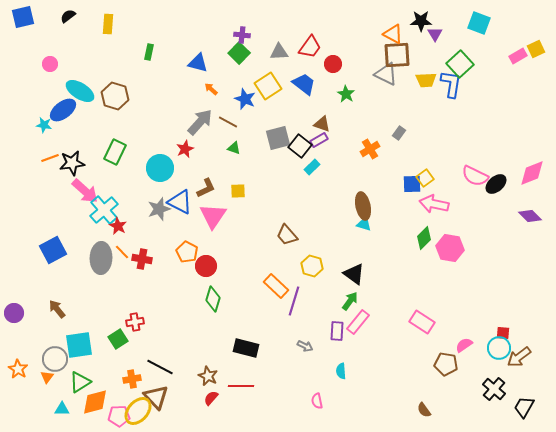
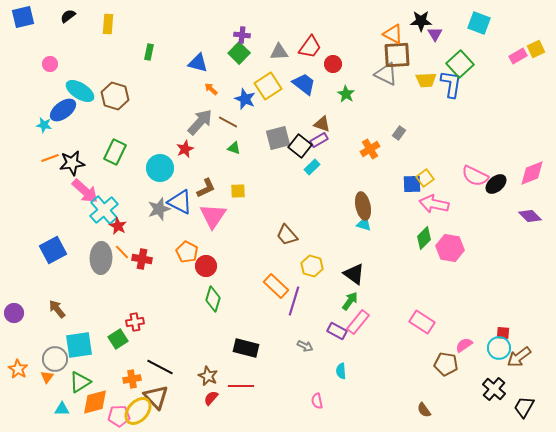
purple rectangle at (337, 331): rotated 66 degrees counterclockwise
